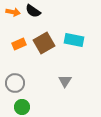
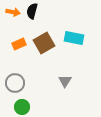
black semicircle: moved 1 px left; rotated 70 degrees clockwise
cyan rectangle: moved 2 px up
